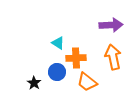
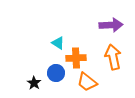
blue circle: moved 1 px left, 1 px down
